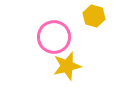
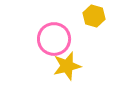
pink circle: moved 2 px down
